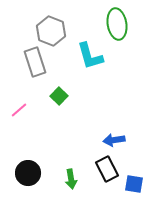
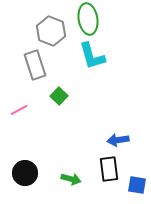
green ellipse: moved 29 px left, 5 px up
cyan L-shape: moved 2 px right
gray rectangle: moved 3 px down
pink line: rotated 12 degrees clockwise
blue arrow: moved 4 px right
black rectangle: moved 2 px right; rotated 20 degrees clockwise
black circle: moved 3 px left
green arrow: rotated 66 degrees counterclockwise
blue square: moved 3 px right, 1 px down
